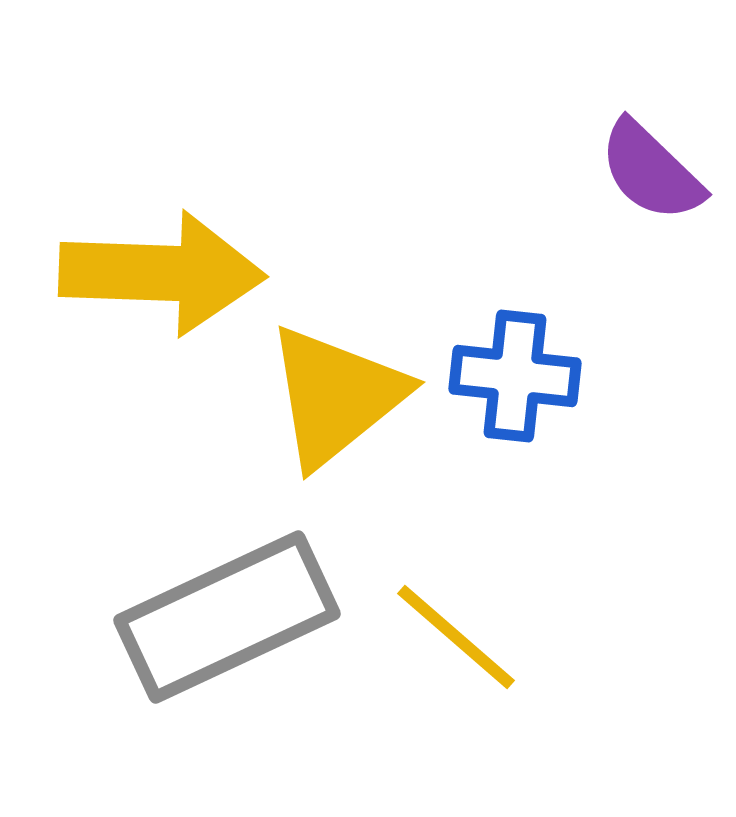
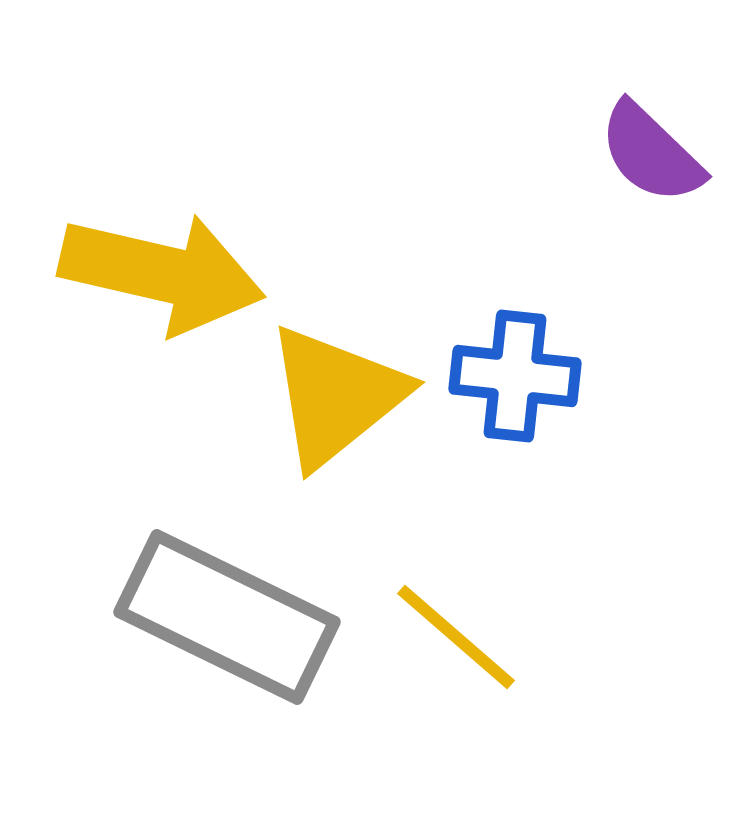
purple semicircle: moved 18 px up
yellow arrow: rotated 11 degrees clockwise
gray rectangle: rotated 51 degrees clockwise
